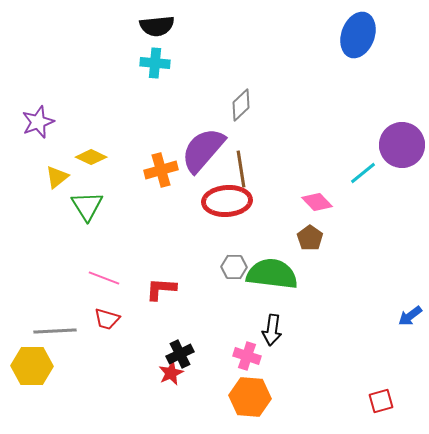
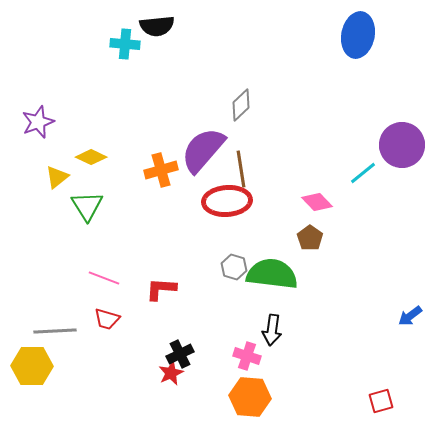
blue ellipse: rotated 9 degrees counterclockwise
cyan cross: moved 30 px left, 19 px up
gray hexagon: rotated 15 degrees clockwise
